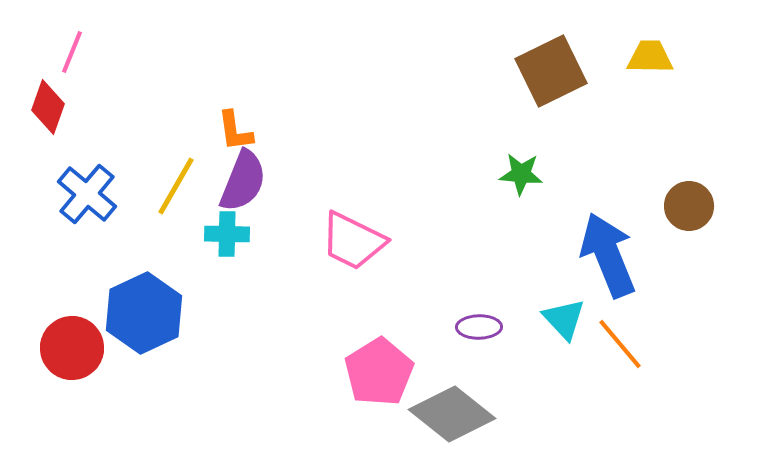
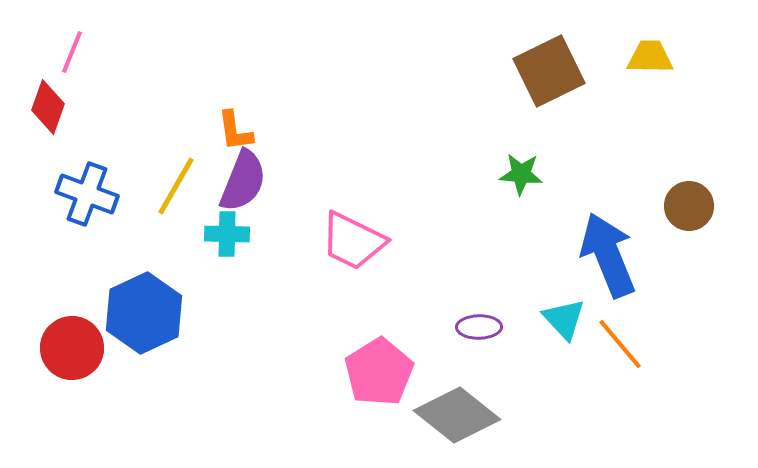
brown square: moved 2 px left
blue cross: rotated 20 degrees counterclockwise
gray diamond: moved 5 px right, 1 px down
